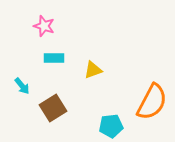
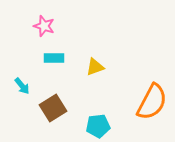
yellow triangle: moved 2 px right, 3 px up
cyan pentagon: moved 13 px left
